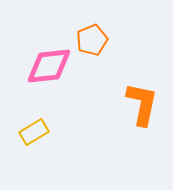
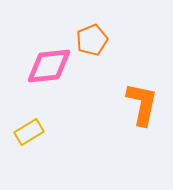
yellow rectangle: moved 5 px left
